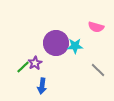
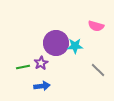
pink semicircle: moved 1 px up
purple star: moved 6 px right
green line: rotated 32 degrees clockwise
blue arrow: rotated 105 degrees counterclockwise
